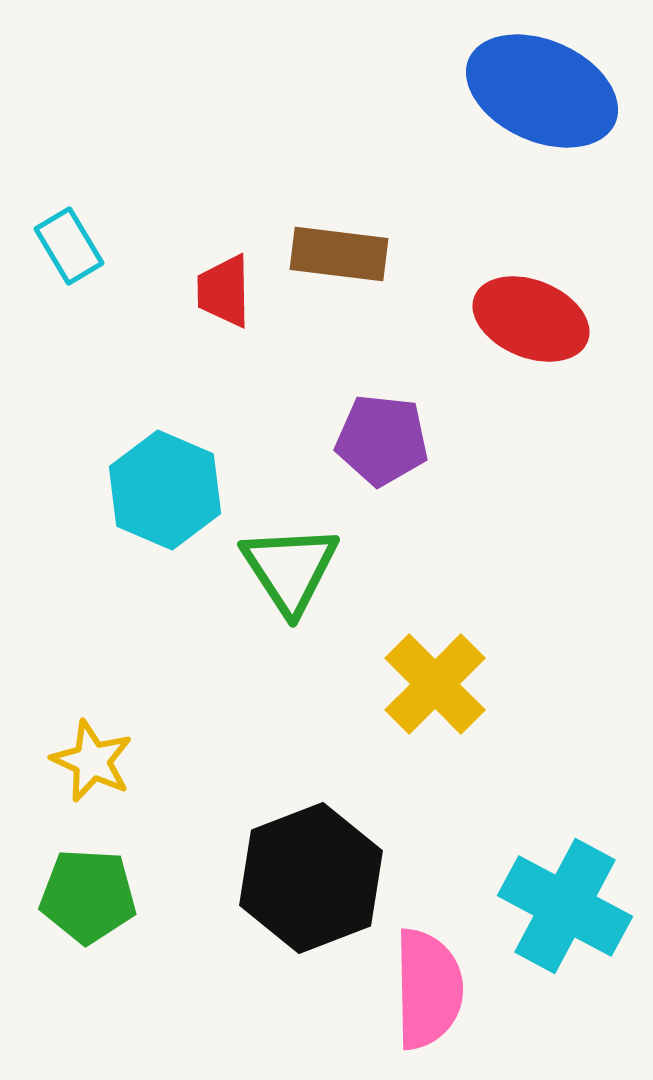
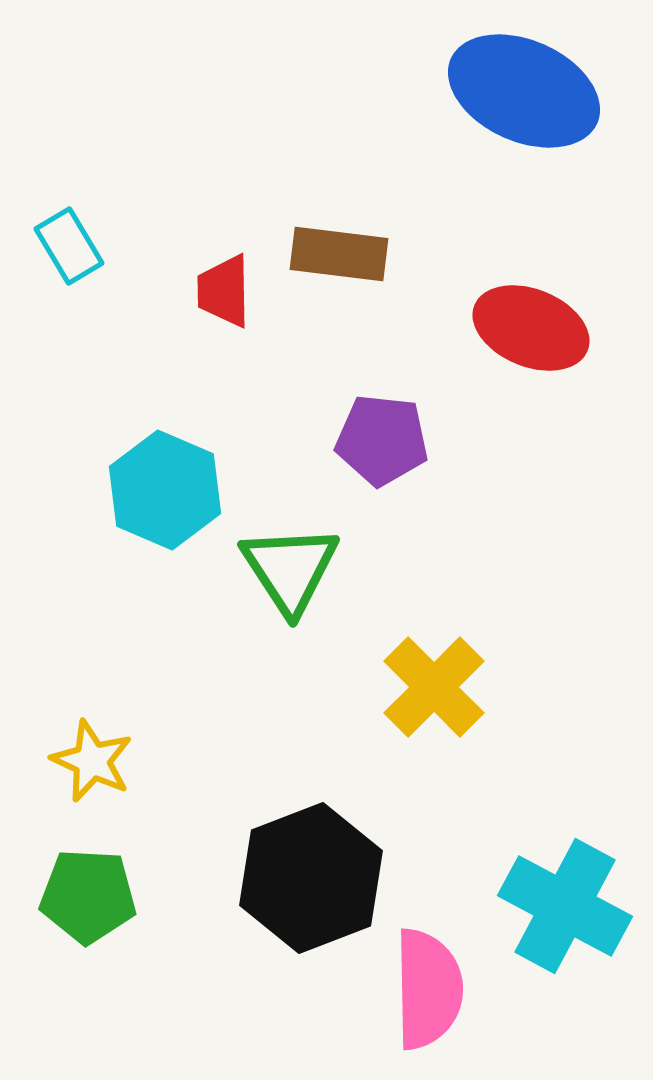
blue ellipse: moved 18 px left
red ellipse: moved 9 px down
yellow cross: moved 1 px left, 3 px down
